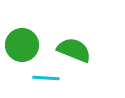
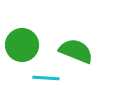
green semicircle: moved 2 px right, 1 px down
